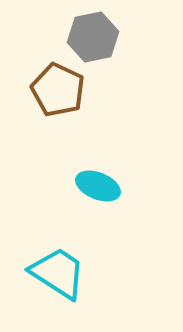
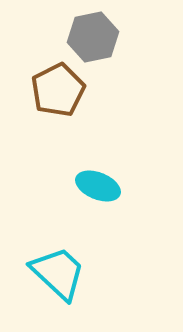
brown pentagon: rotated 20 degrees clockwise
cyan trapezoid: rotated 10 degrees clockwise
